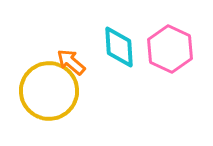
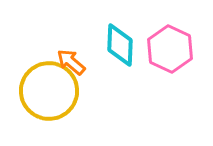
cyan diamond: moved 1 px right, 2 px up; rotated 6 degrees clockwise
